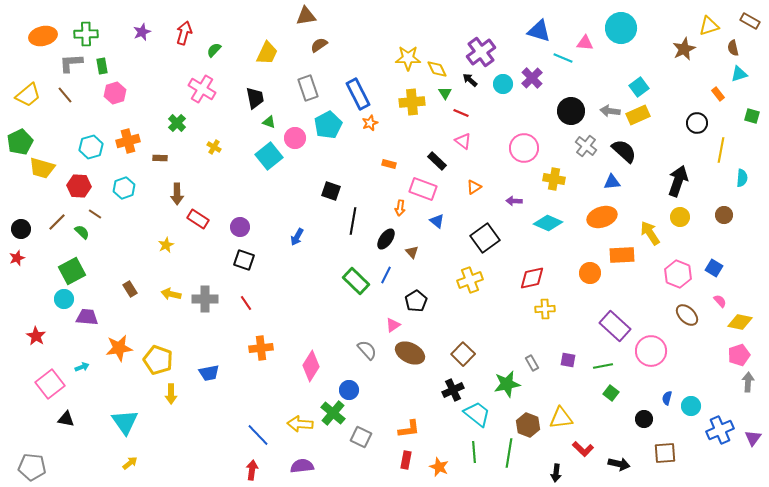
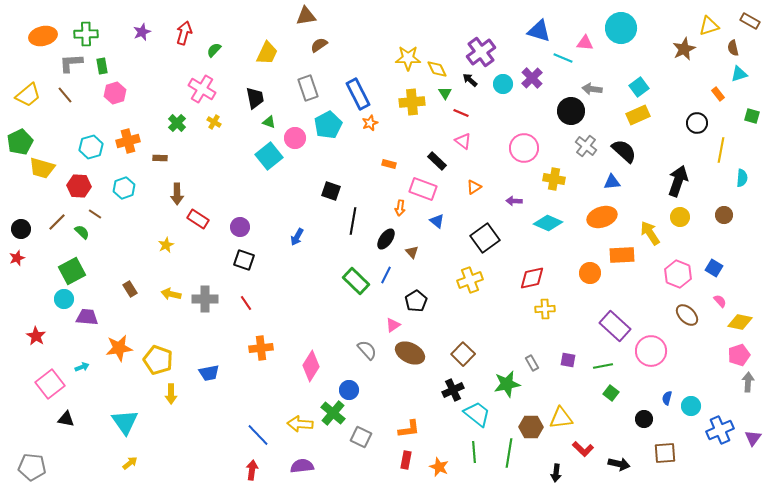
gray arrow at (610, 111): moved 18 px left, 22 px up
yellow cross at (214, 147): moved 25 px up
brown hexagon at (528, 425): moved 3 px right, 2 px down; rotated 20 degrees counterclockwise
